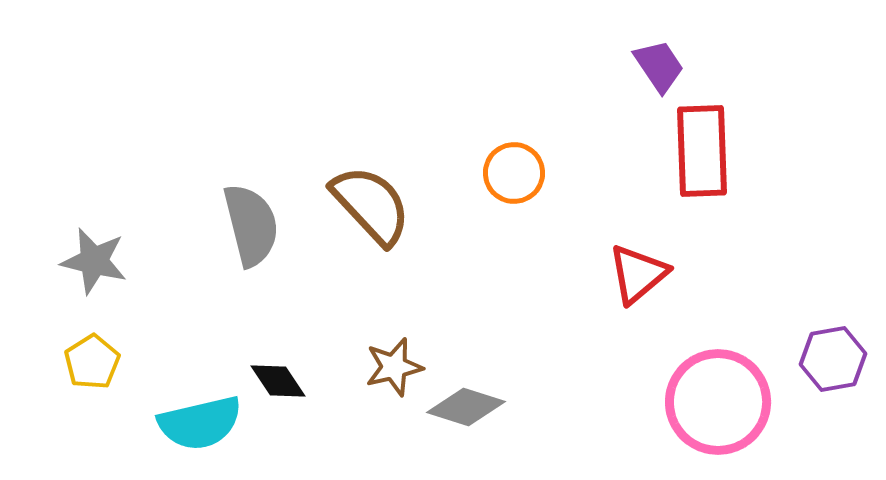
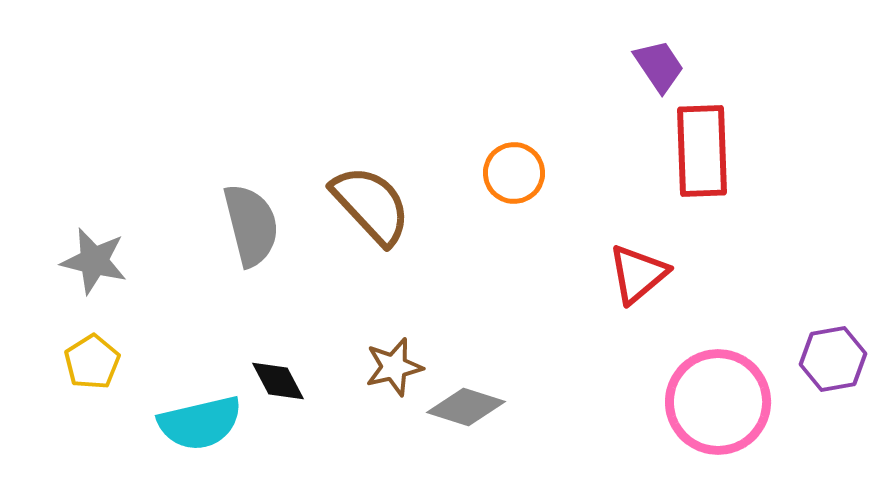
black diamond: rotated 6 degrees clockwise
